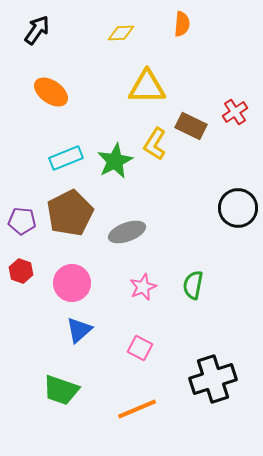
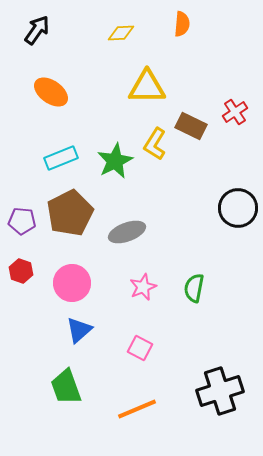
cyan rectangle: moved 5 px left
green semicircle: moved 1 px right, 3 px down
black cross: moved 7 px right, 12 px down
green trapezoid: moved 5 px right, 3 px up; rotated 51 degrees clockwise
